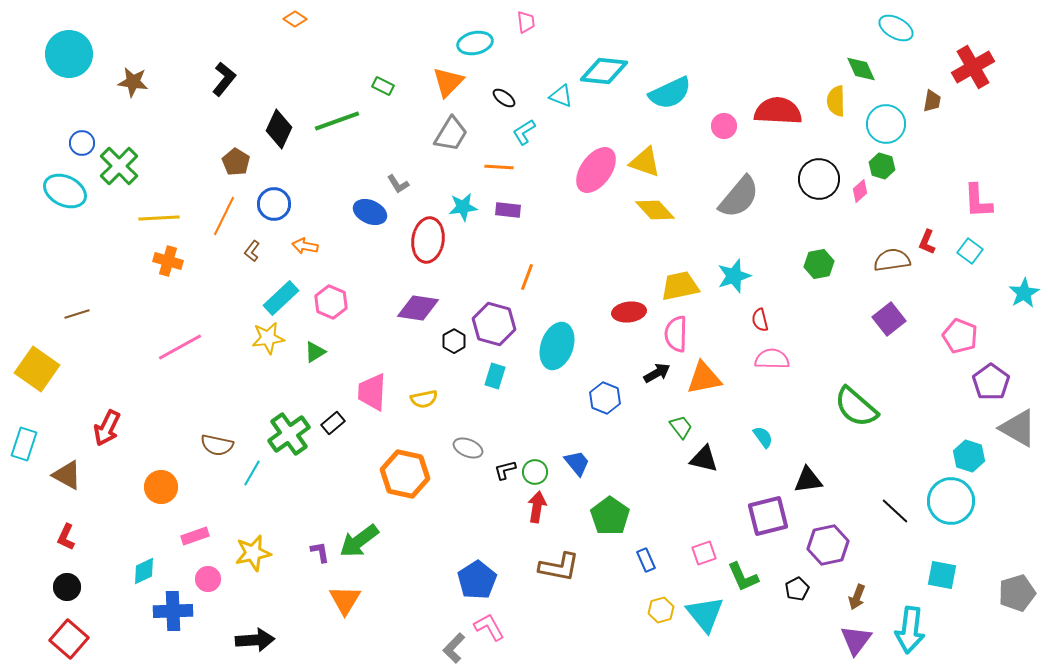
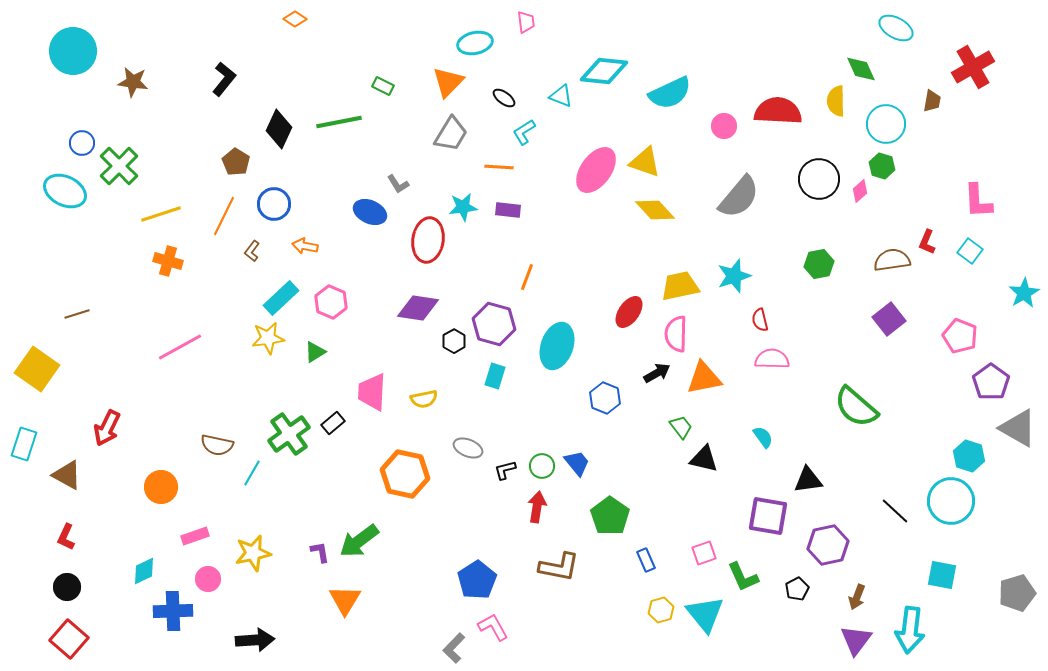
cyan circle at (69, 54): moved 4 px right, 3 px up
green line at (337, 121): moved 2 px right, 1 px down; rotated 9 degrees clockwise
yellow line at (159, 218): moved 2 px right, 4 px up; rotated 15 degrees counterclockwise
red ellipse at (629, 312): rotated 48 degrees counterclockwise
green circle at (535, 472): moved 7 px right, 6 px up
purple square at (768, 516): rotated 24 degrees clockwise
pink L-shape at (489, 627): moved 4 px right
